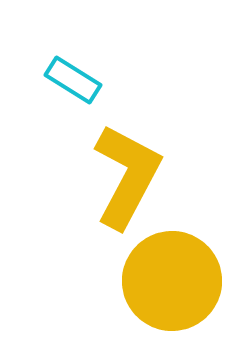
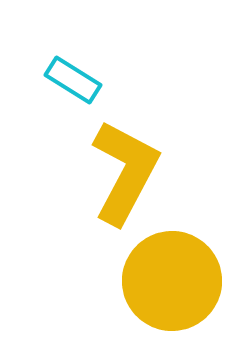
yellow L-shape: moved 2 px left, 4 px up
